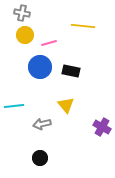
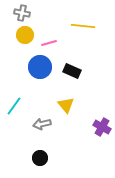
black rectangle: moved 1 px right; rotated 12 degrees clockwise
cyan line: rotated 48 degrees counterclockwise
